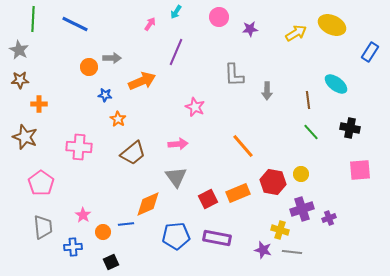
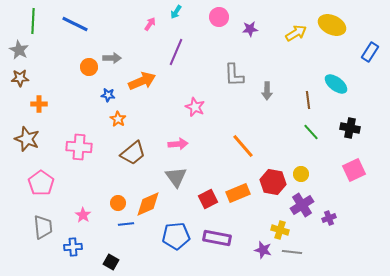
green line at (33, 19): moved 2 px down
brown star at (20, 80): moved 2 px up
blue star at (105, 95): moved 3 px right
brown star at (25, 137): moved 2 px right, 2 px down
pink square at (360, 170): moved 6 px left; rotated 20 degrees counterclockwise
purple cross at (302, 209): moved 4 px up; rotated 15 degrees counterclockwise
orange circle at (103, 232): moved 15 px right, 29 px up
black square at (111, 262): rotated 35 degrees counterclockwise
